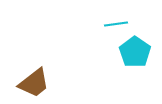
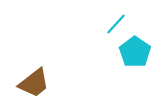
cyan line: rotated 40 degrees counterclockwise
